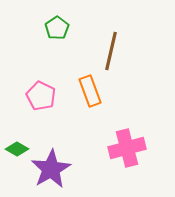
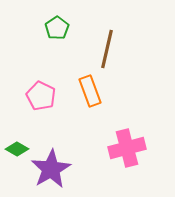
brown line: moved 4 px left, 2 px up
